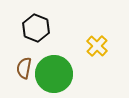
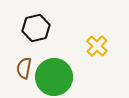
black hexagon: rotated 24 degrees clockwise
green circle: moved 3 px down
